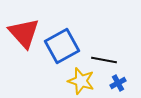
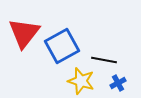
red triangle: rotated 20 degrees clockwise
